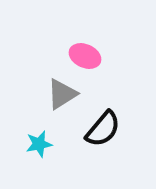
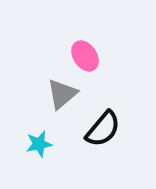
pink ellipse: rotated 32 degrees clockwise
gray triangle: rotated 8 degrees counterclockwise
